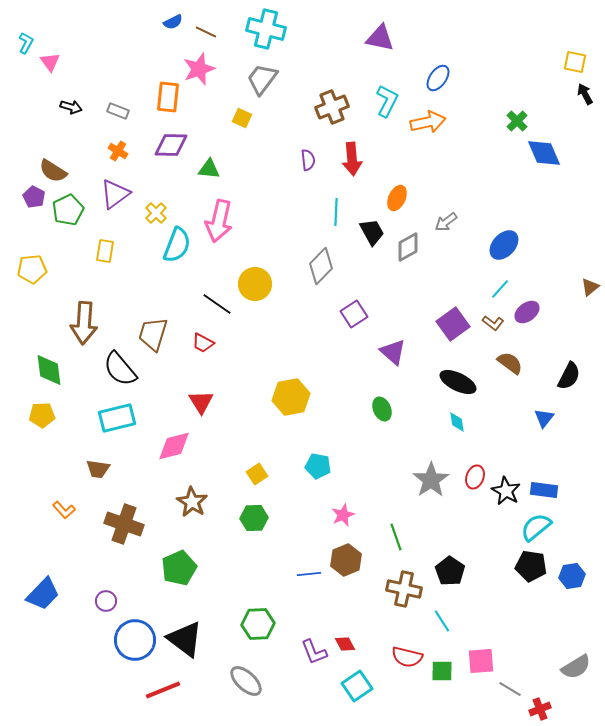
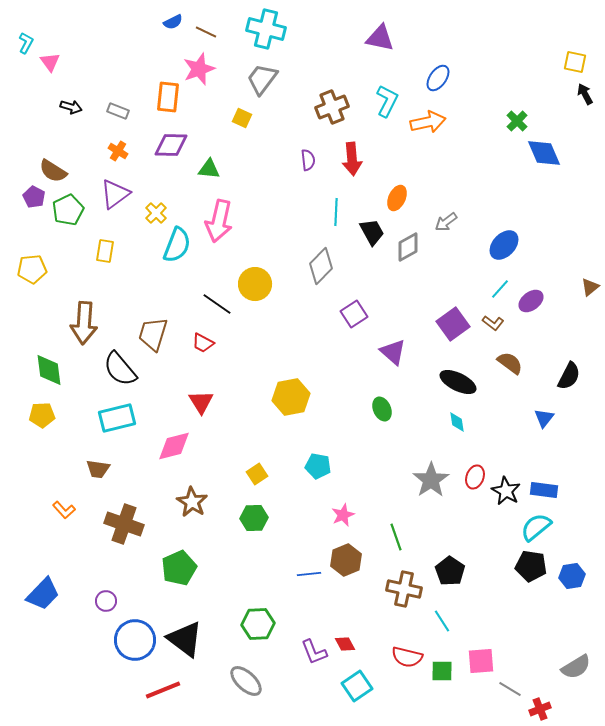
purple ellipse at (527, 312): moved 4 px right, 11 px up
